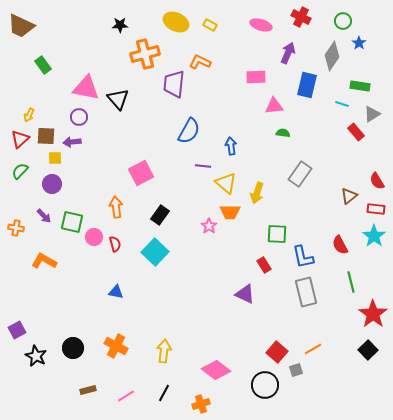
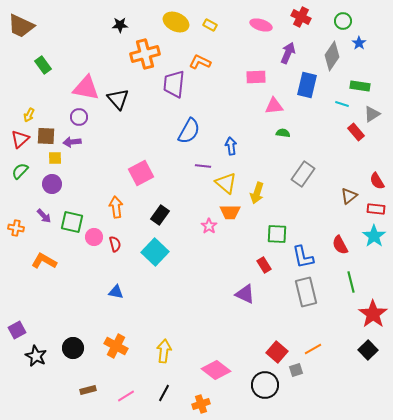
gray rectangle at (300, 174): moved 3 px right
